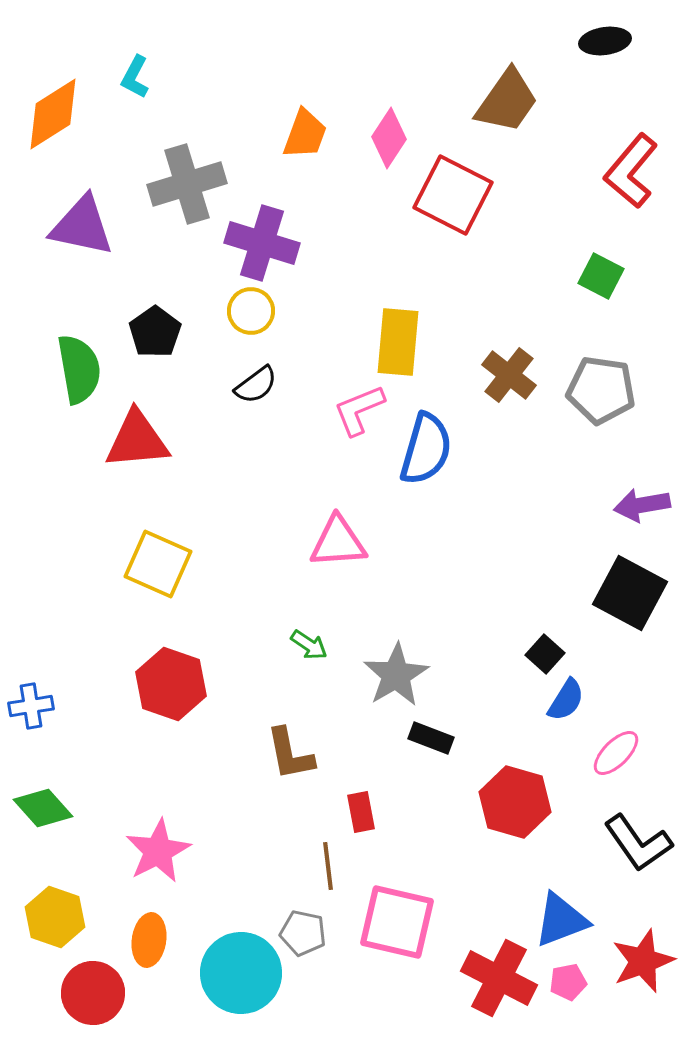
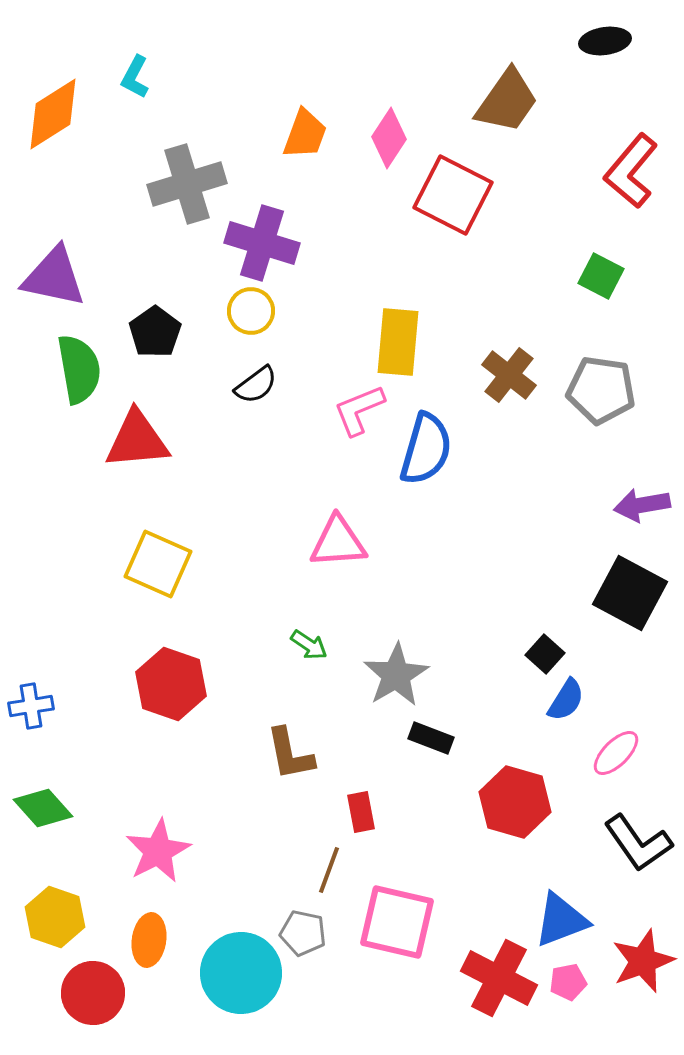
purple triangle at (82, 226): moved 28 px left, 51 px down
brown line at (328, 866): moved 1 px right, 4 px down; rotated 27 degrees clockwise
